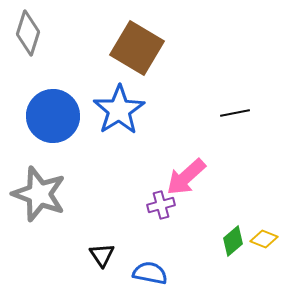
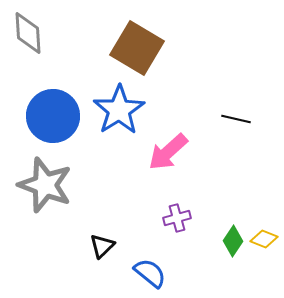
gray diamond: rotated 21 degrees counterclockwise
black line: moved 1 px right, 6 px down; rotated 24 degrees clockwise
pink arrow: moved 18 px left, 25 px up
gray star: moved 6 px right, 9 px up
purple cross: moved 16 px right, 13 px down
green diamond: rotated 16 degrees counterclockwise
black triangle: moved 9 px up; rotated 20 degrees clockwise
blue semicircle: rotated 28 degrees clockwise
